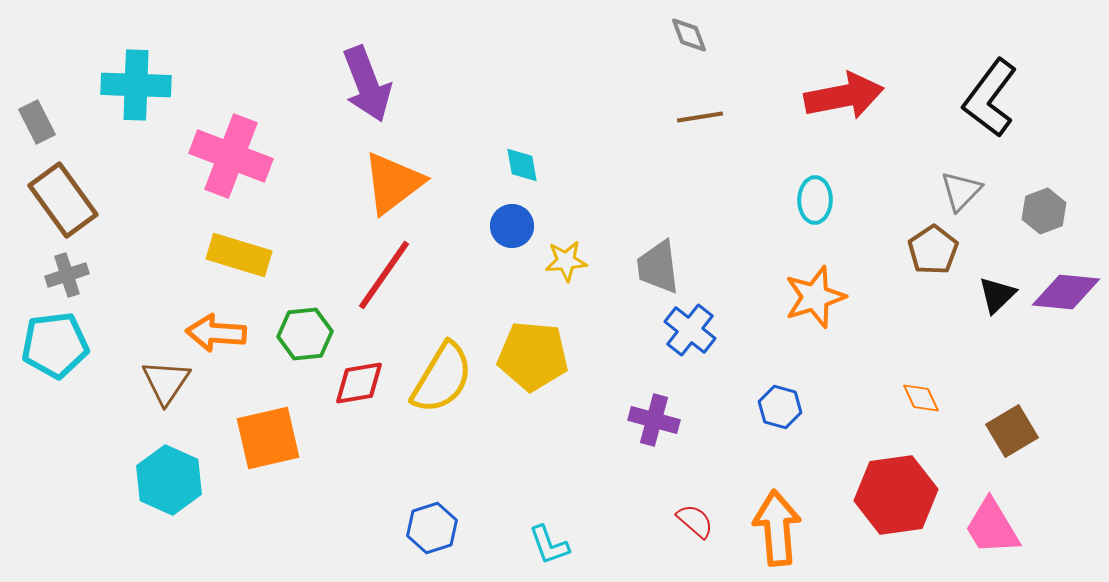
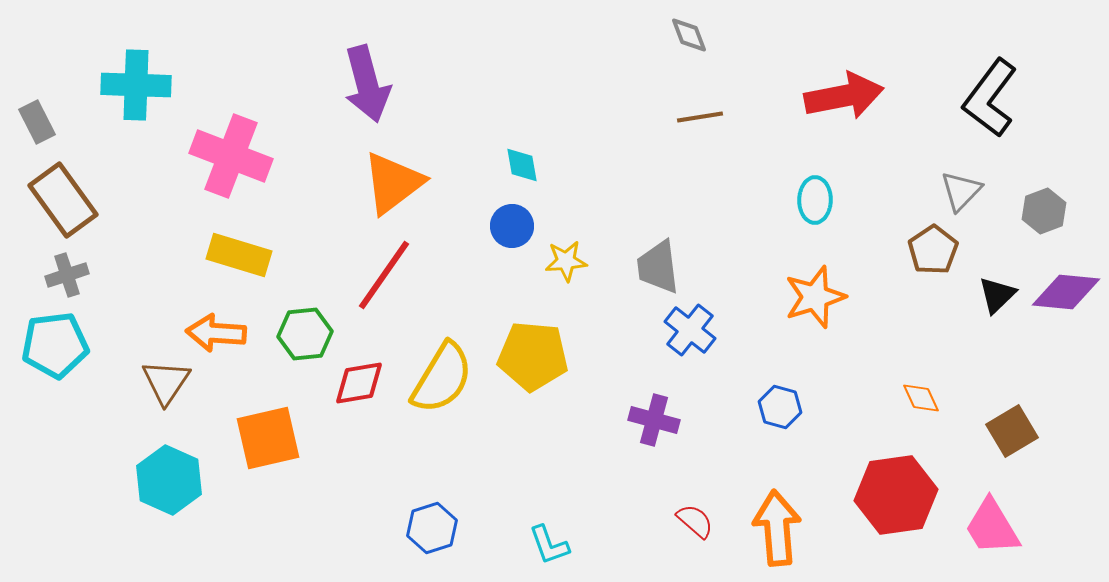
purple arrow at (367, 84): rotated 6 degrees clockwise
